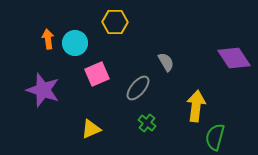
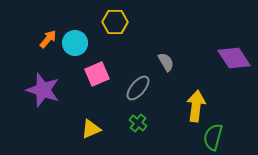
orange arrow: rotated 48 degrees clockwise
green cross: moved 9 px left
green semicircle: moved 2 px left
